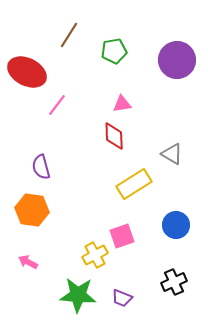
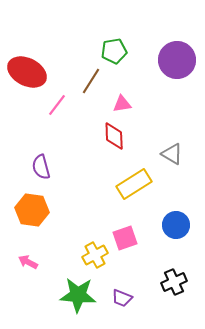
brown line: moved 22 px right, 46 px down
pink square: moved 3 px right, 2 px down
